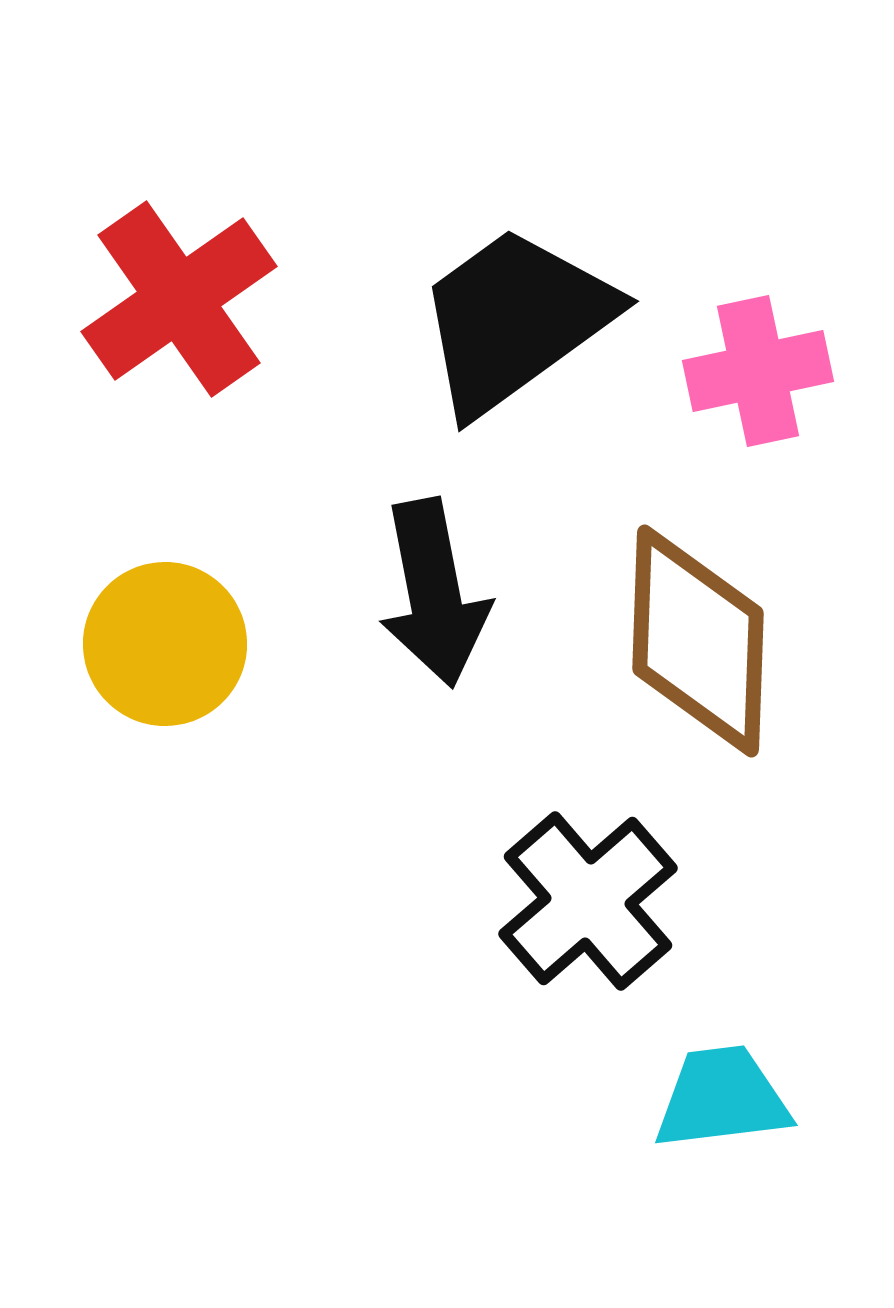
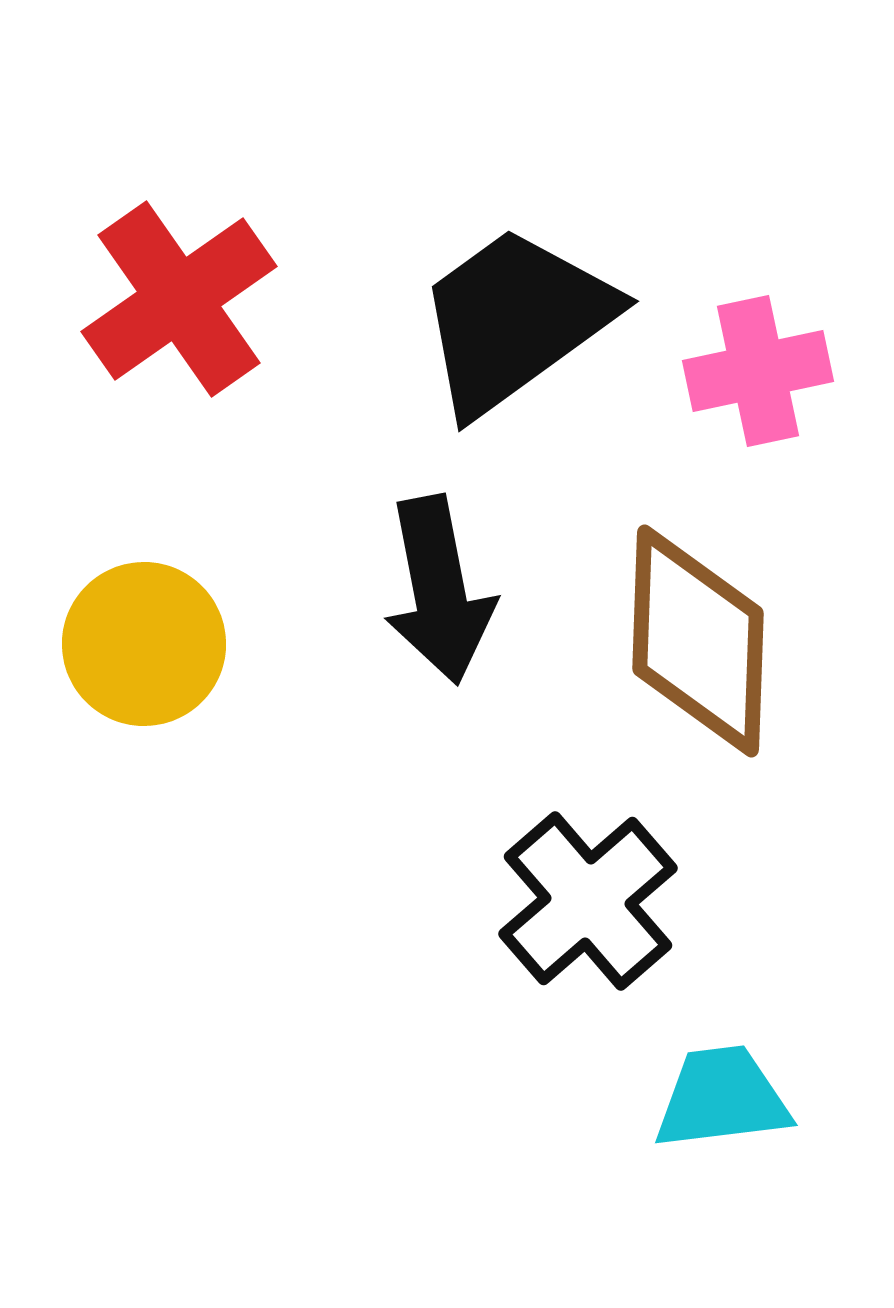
black arrow: moved 5 px right, 3 px up
yellow circle: moved 21 px left
